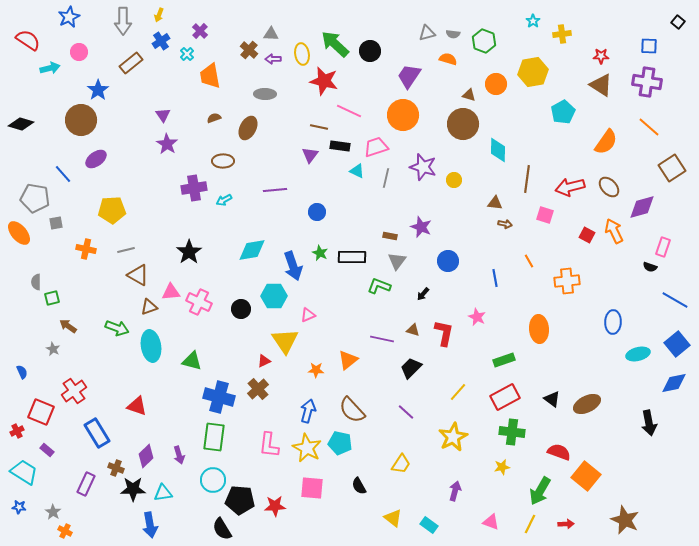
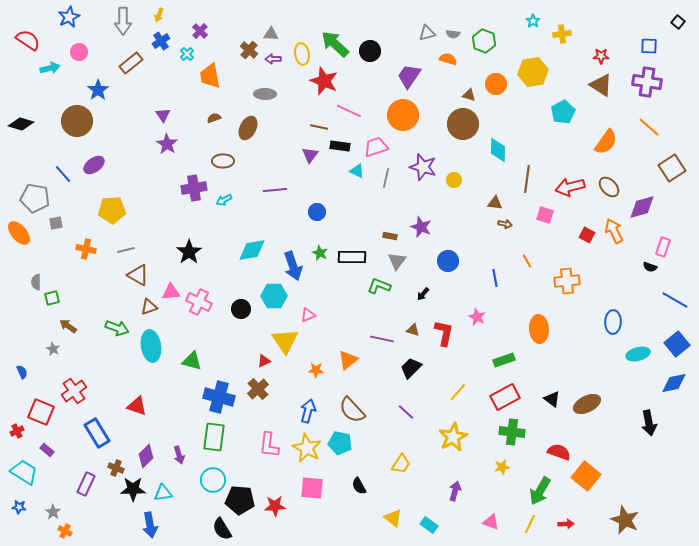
red star at (324, 81): rotated 8 degrees clockwise
brown circle at (81, 120): moved 4 px left, 1 px down
purple ellipse at (96, 159): moved 2 px left, 6 px down
orange line at (529, 261): moved 2 px left
